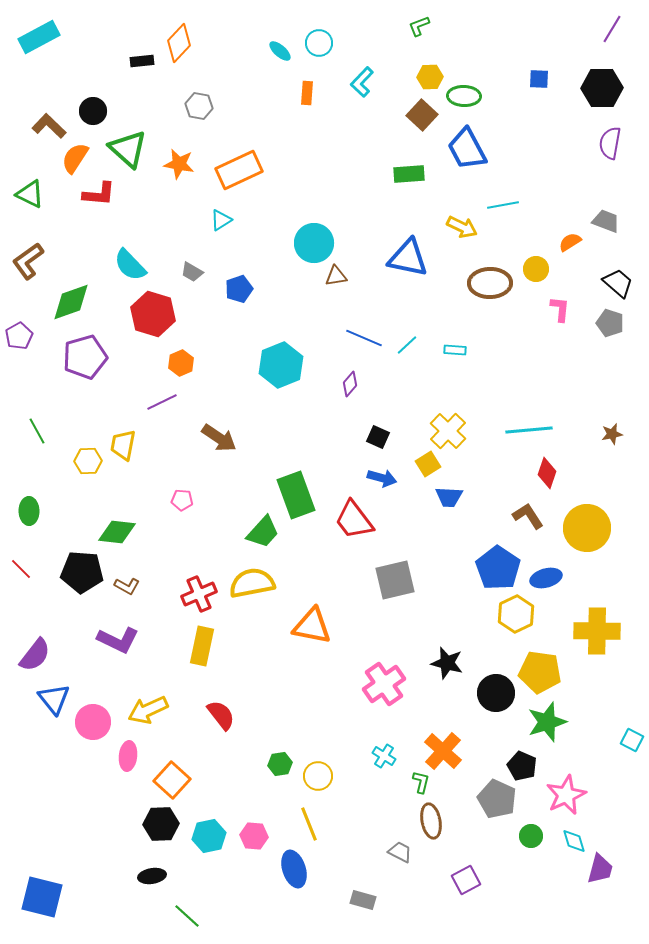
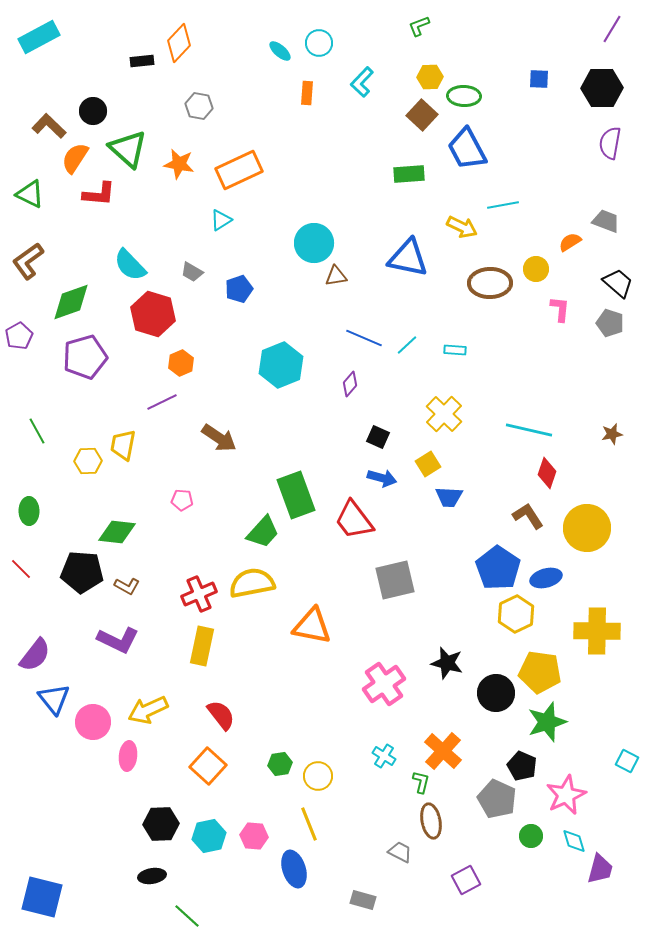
cyan line at (529, 430): rotated 18 degrees clockwise
yellow cross at (448, 431): moved 4 px left, 17 px up
cyan square at (632, 740): moved 5 px left, 21 px down
orange square at (172, 780): moved 36 px right, 14 px up
